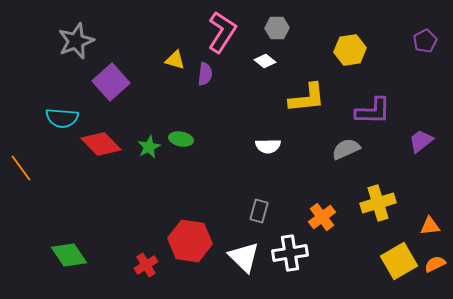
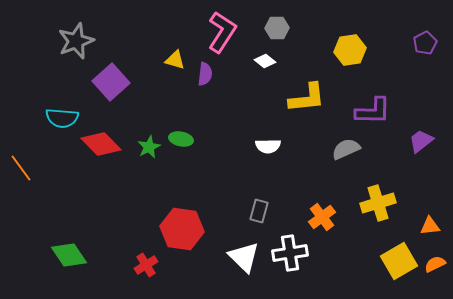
purple pentagon: moved 2 px down
red hexagon: moved 8 px left, 12 px up
